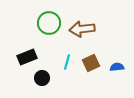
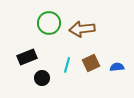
cyan line: moved 3 px down
